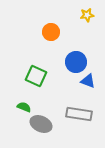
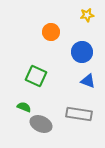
blue circle: moved 6 px right, 10 px up
